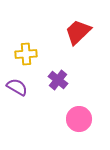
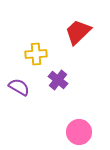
yellow cross: moved 10 px right
purple semicircle: moved 2 px right
pink circle: moved 13 px down
